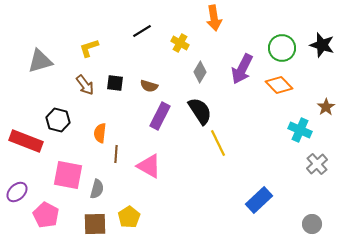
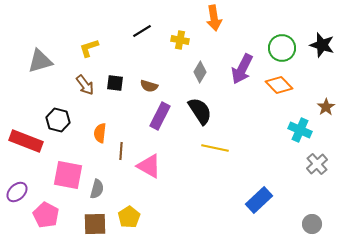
yellow cross: moved 3 px up; rotated 18 degrees counterclockwise
yellow line: moved 3 px left, 5 px down; rotated 52 degrees counterclockwise
brown line: moved 5 px right, 3 px up
